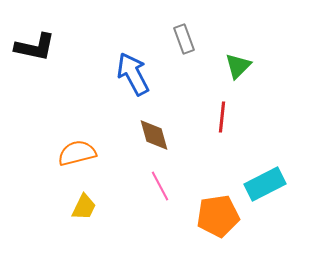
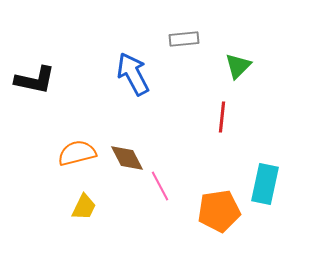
gray rectangle: rotated 76 degrees counterclockwise
black L-shape: moved 33 px down
brown diamond: moved 27 px left, 23 px down; rotated 12 degrees counterclockwise
cyan rectangle: rotated 51 degrees counterclockwise
orange pentagon: moved 1 px right, 5 px up
